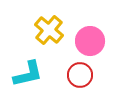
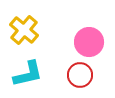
yellow cross: moved 25 px left
pink circle: moved 1 px left, 1 px down
